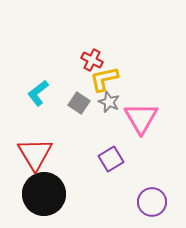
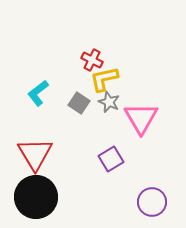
black circle: moved 8 px left, 3 px down
